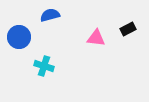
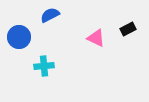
blue semicircle: rotated 12 degrees counterclockwise
pink triangle: rotated 18 degrees clockwise
cyan cross: rotated 24 degrees counterclockwise
